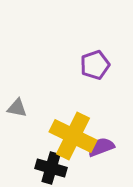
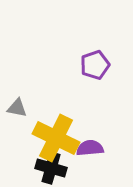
yellow cross: moved 17 px left, 2 px down
purple semicircle: moved 11 px left, 1 px down; rotated 16 degrees clockwise
